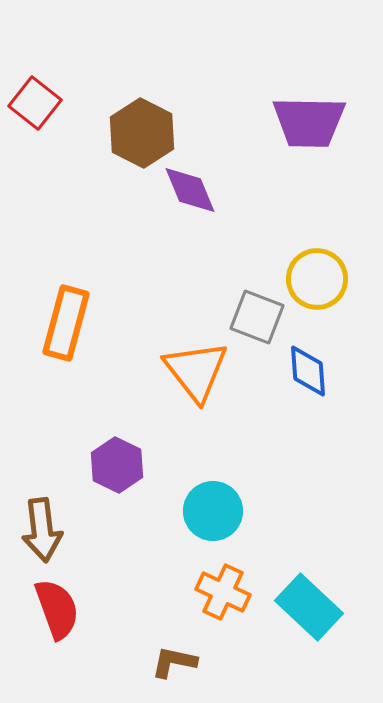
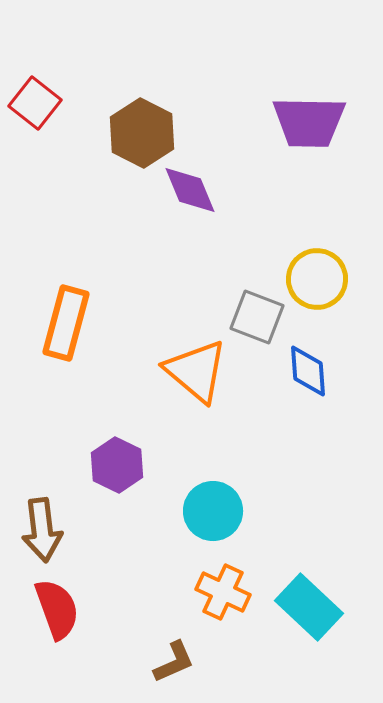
orange triangle: rotated 12 degrees counterclockwise
brown L-shape: rotated 144 degrees clockwise
